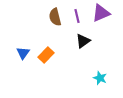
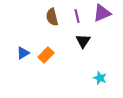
purple triangle: moved 1 px right
brown semicircle: moved 3 px left
black triangle: rotated 21 degrees counterclockwise
blue triangle: rotated 24 degrees clockwise
